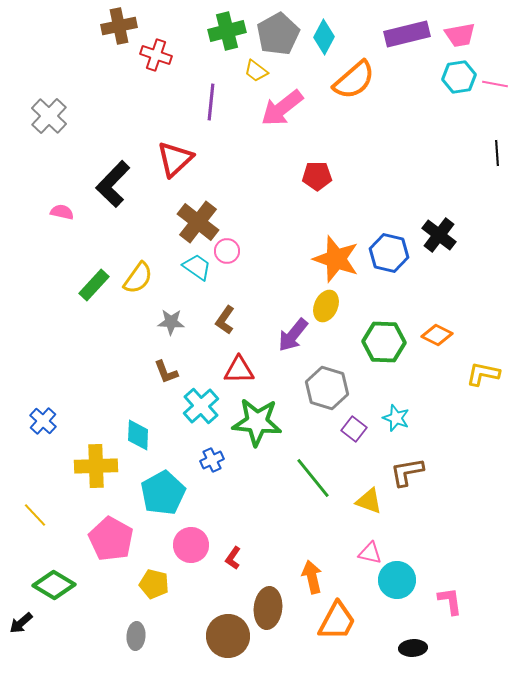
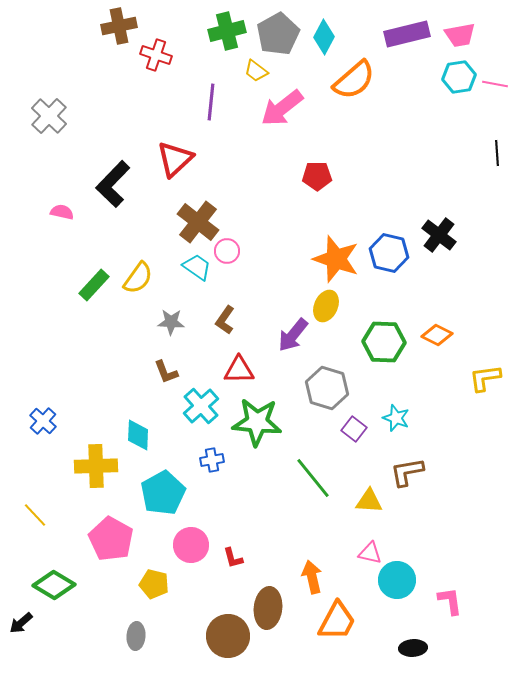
yellow L-shape at (483, 374): moved 2 px right, 4 px down; rotated 20 degrees counterclockwise
blue cross at (212, 460): rotated 15 degrees clockwise
yellow triangle at (369, 501): rotated 16 degrees counterclockwise
red L-shape at (233, 558): rotated 50 degrees counterclockwise
